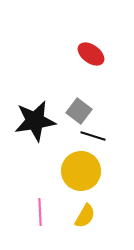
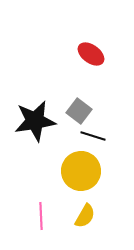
pink line: moved 1 px right, 4 px down
